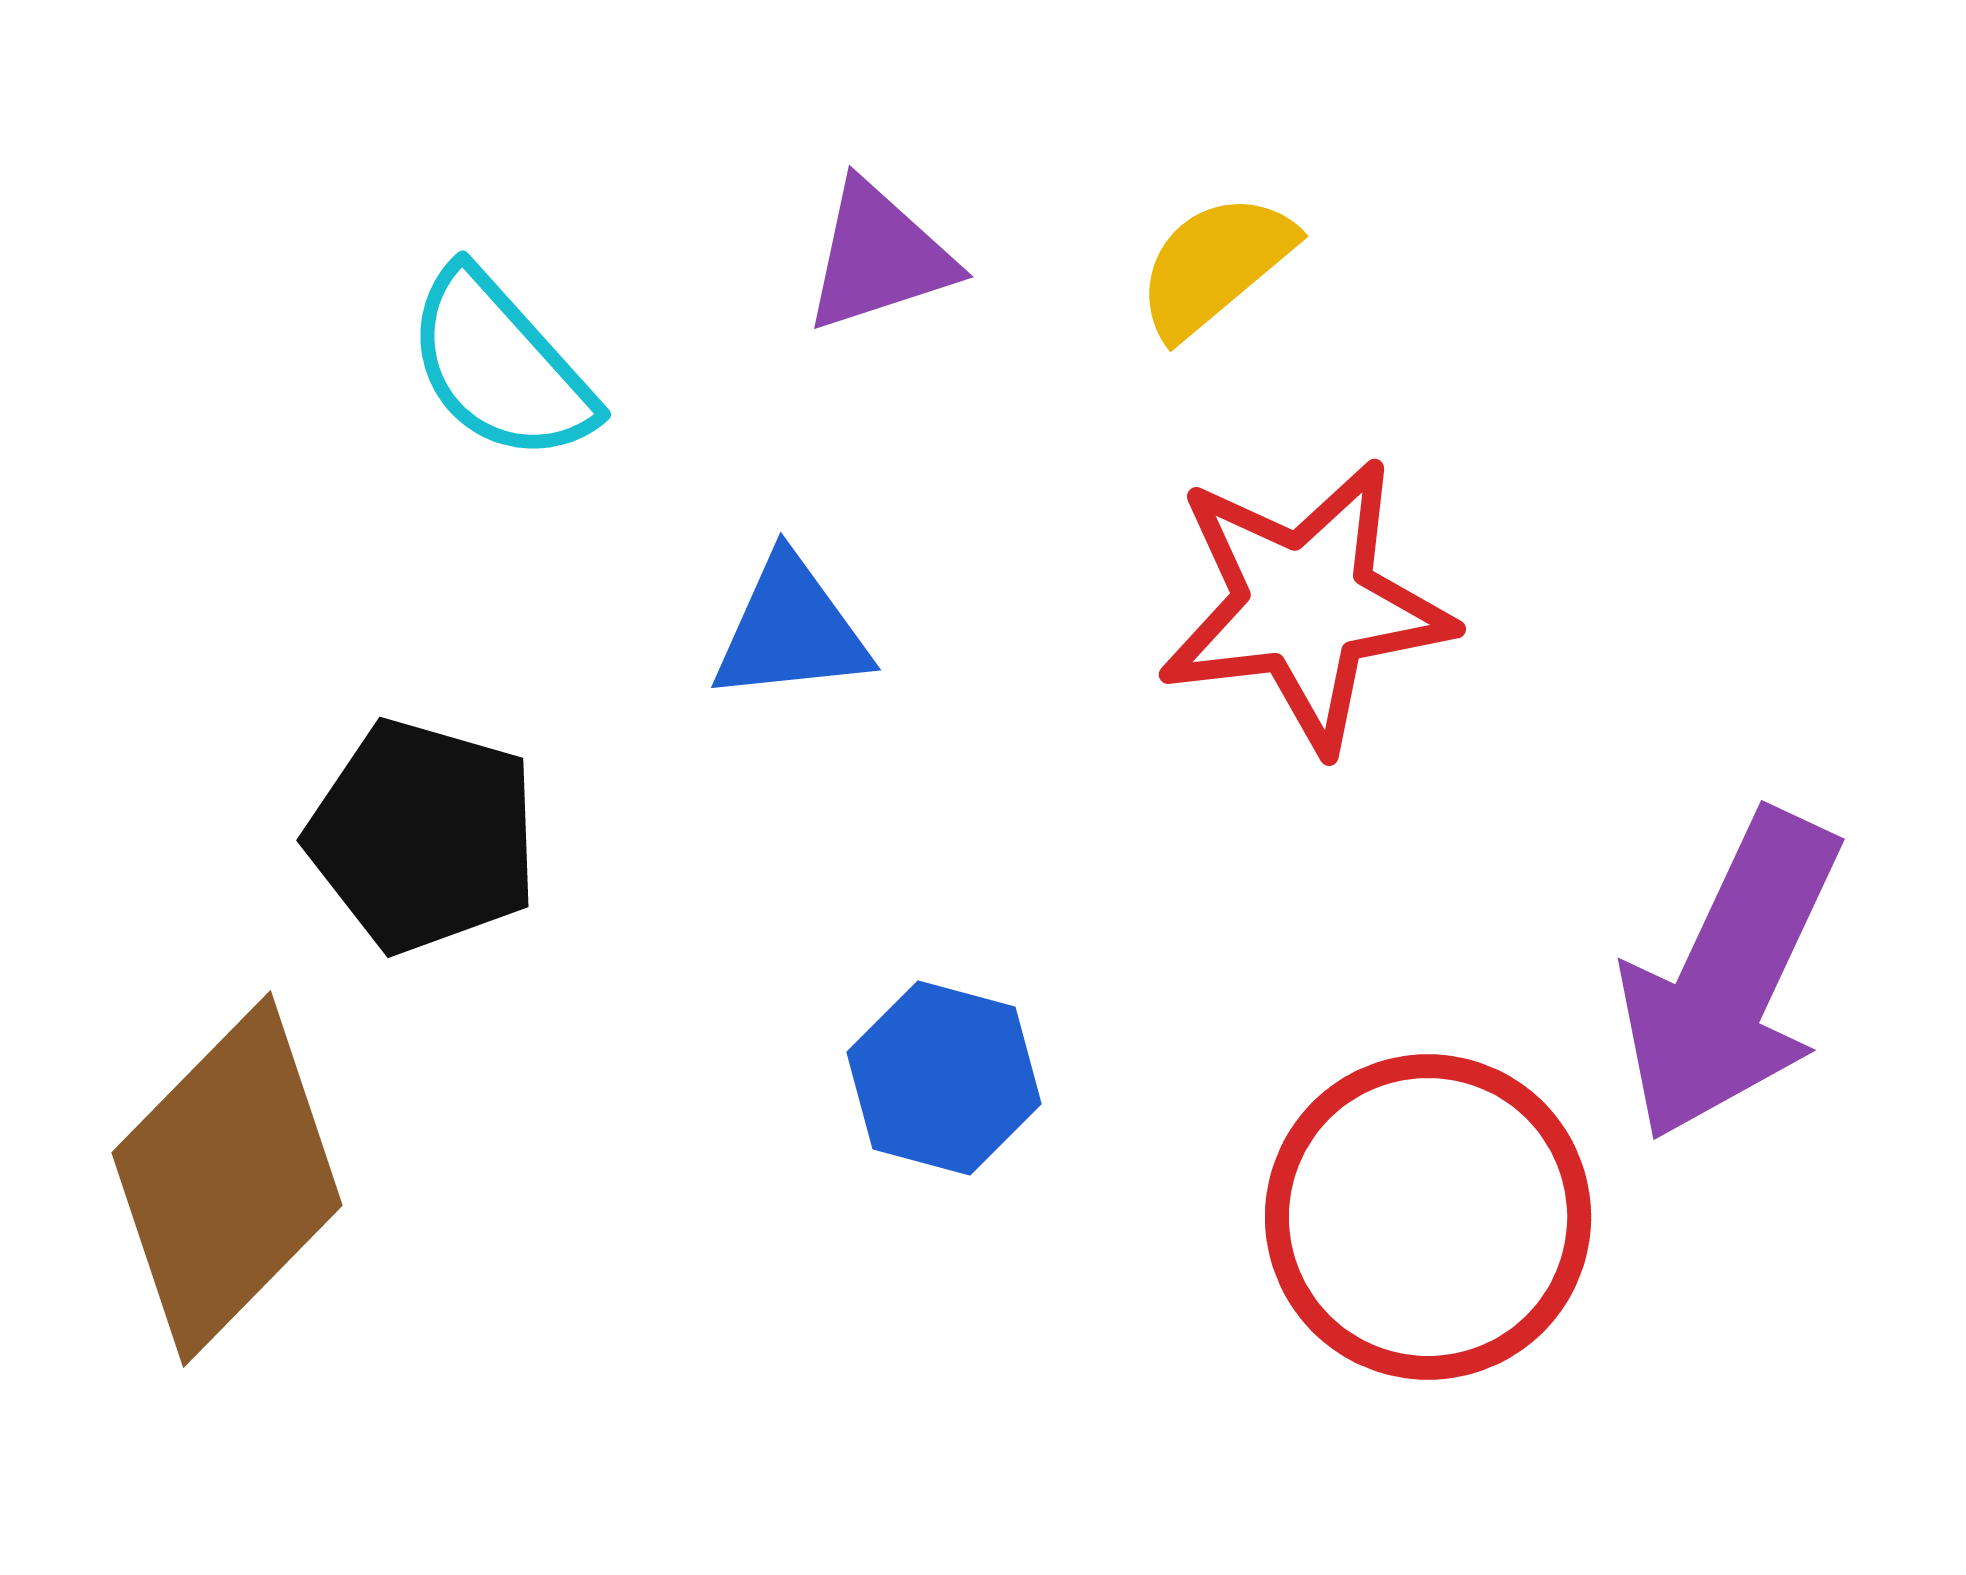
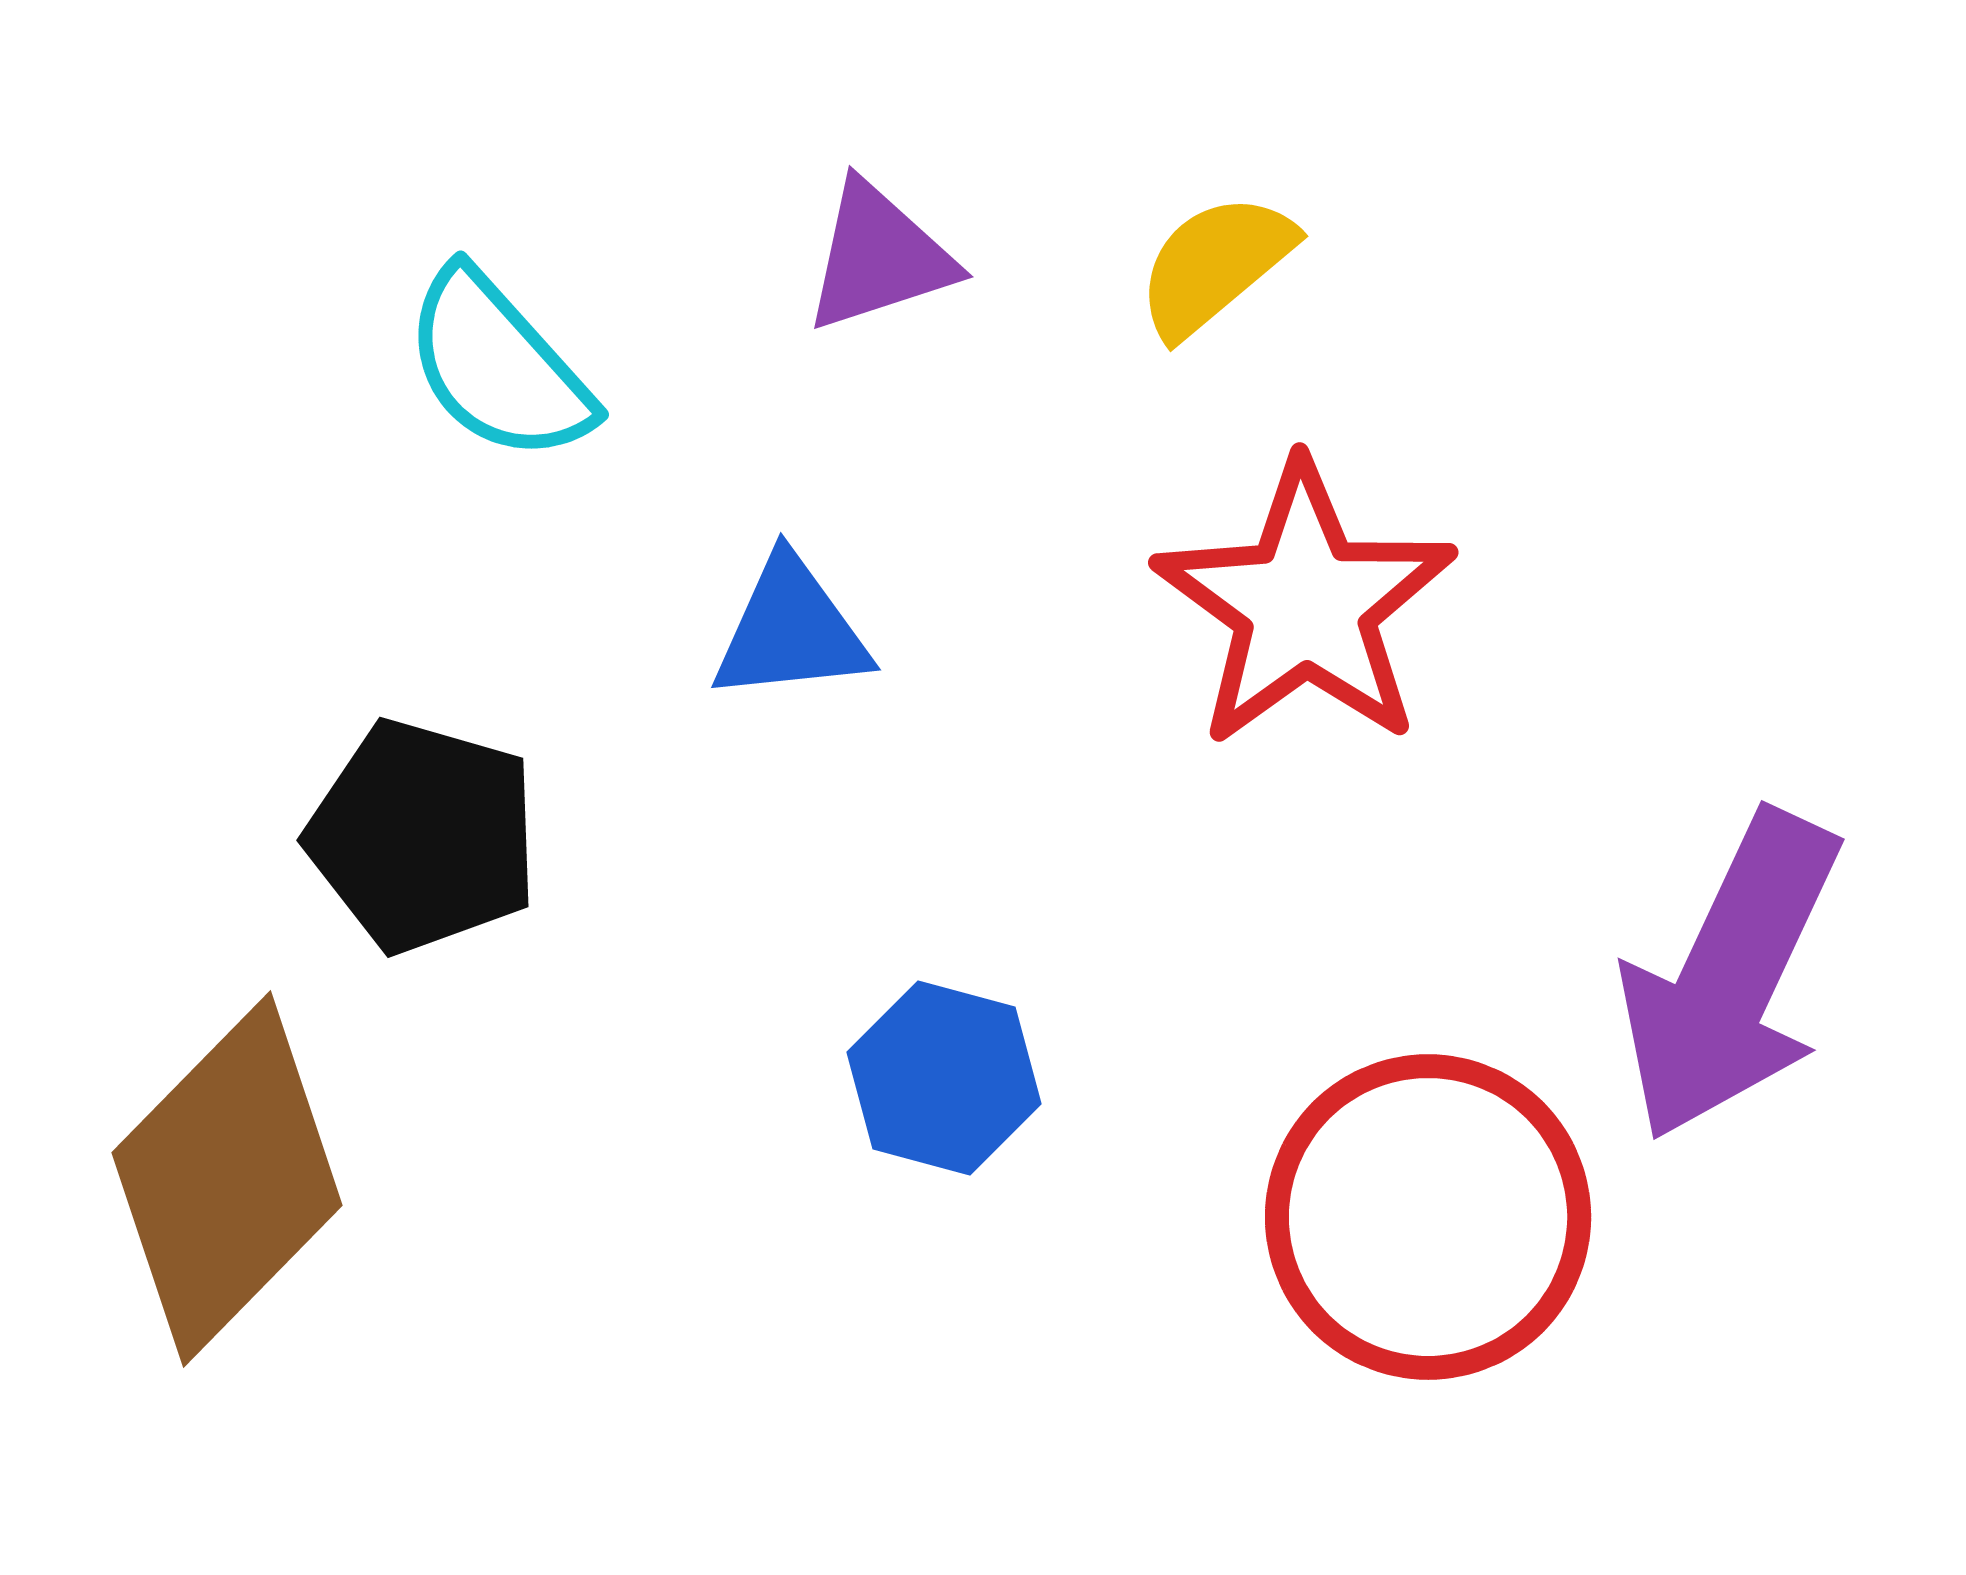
cyan semicircle: moved 2 px left
red star: rotated 29 degrees counterclockwise
